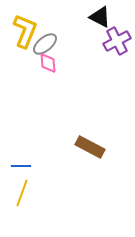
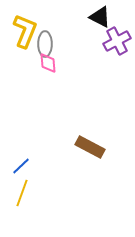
gray ellipse: rotated 50 degrees counterclockwise
blue line: rotated 42 degrees counterclockwise
